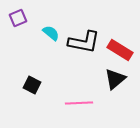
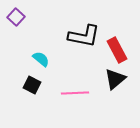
purple square: moved 2 px left, 1 px up; rotated 24 degrees counterclockwise
cyan semicircle: moved 10 px left, 26 px down
black L-shape: moved 6 px up
red rectangle: moved 3 px left; rotated 30 degrees clockwise
pink line: moved 4 px left, 10 px up
